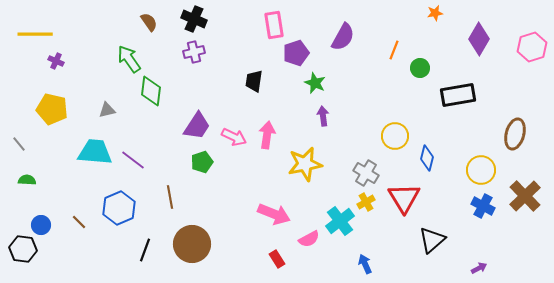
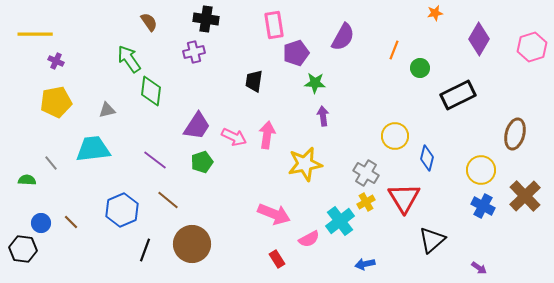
black cross at (194, 19): moved 12 px right; rotated 15 degrees counterclockwise
green star at (315, 83): rotated 20 degrees counterclockwise
black rectangle at (458, 95): rotated 16 degrees counterclockwise
yellow pentagon at (52, 109): moved 4 px right, 7 px up; rotated 24 degrees counterclockwise
gray line at (19, 144): moved 32 px right, 19 px down
cyan trapezoid at (95, 152): moved 2 px left, 3 px up; rotated 12 degrees counterclockwise
purple line at (133, 160): moved 22 px right
brown line at (170, 197): moved 2 px left, 3 px down; rotated 40 degrees counterclockwise
blue hexagon at (119, 208): moved 3 px right, 2 px down
brown line at (79, 222): moved 8 px left
blue circle at (41, 225): moved 2 px up
blue arrow at (365, 264): rotated 78 degrees counterclockwise
purple arrow at (479, 268): rotated 63 degrees clockwise
